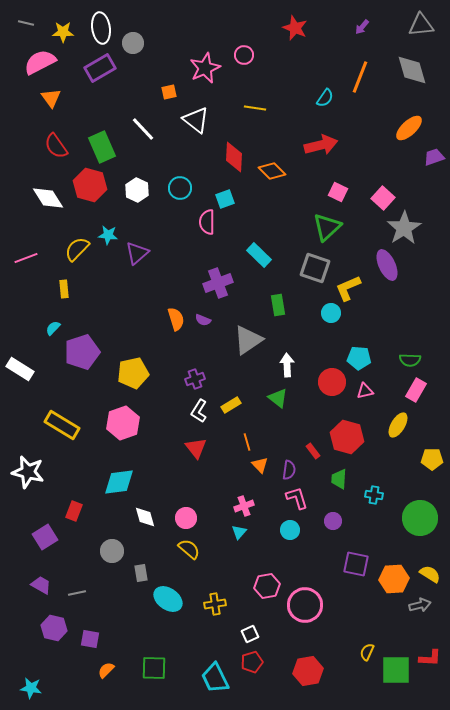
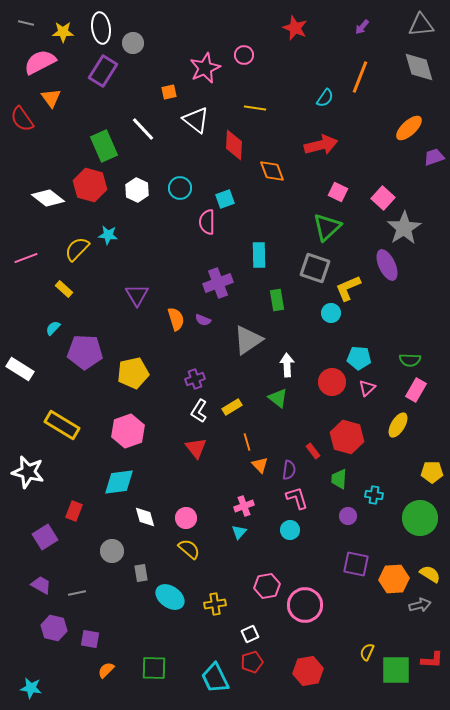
purple rectangle at (100, 68): moved 3 px right, 3 px down; rotated 28 degrees counterclockwise
gray diamond at (412, 70): moved 7 px right, 3 px up
red semicircle at (56, 146): moved 34 px left, 27 px up
green rectangle at (102, 147): moved 2 px right, 1 px up
red diamond at (234, 157): moved 12 px up
orange diamond at (272, 171): rotated 24 degrees clockwise
white diamond at (48, 198): rotated 20 degrees counterclockwise
purple triangle at (137, 253): moved 42 px down; rotated 20 degrees counterclockwise
cyan rectangle at (259, 255): rotated 45 degrees clockwise
yellow rectangle at (64, 289): rotated 42 degrees counterclockwise
green rectangle at (278, 305): moved 1 px left, 5 px up
purple pentagon at (82, 352): moved 3 px right; rotated 20 degrees clockwise
pink triangle at (365, 391): moved 2 px right, 3 px up; rotated 30 degrees counterclockwise
yellow rectangle at (231, 405): moved 1 px right, 2 px down
pink hexagon at (123, 423): moved 5 px right, 8 px down
yellow pentagon at (432, 459): moved 13 px down
purple circle at (333, 521): moved 15 px right, 5 px up
cyan ellipse at (168, 599): moved 2 px right, 2 px up
red L-shape at (430, 658): moved 2 px right, 2 px down
